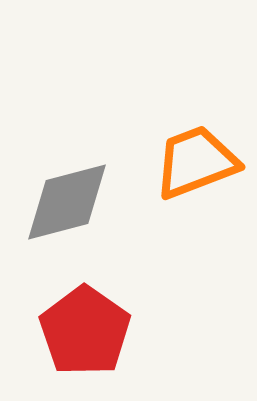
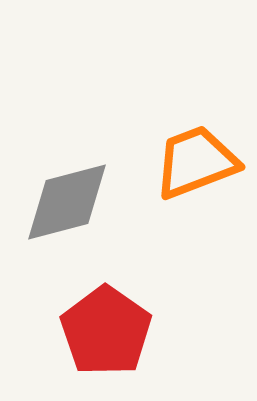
red pentagon: moved 21 px right
